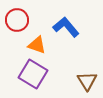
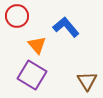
red circle: moved 4 px up
orange triangle: rotated 30 degrees clockwise
purple square: moved 1 px left, 1 px down
